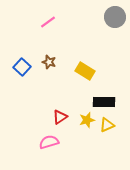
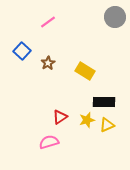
brown star: moved 1 px left, 1 px down; rotated 24 degrees clockwise
blue square: moved 16 px up
